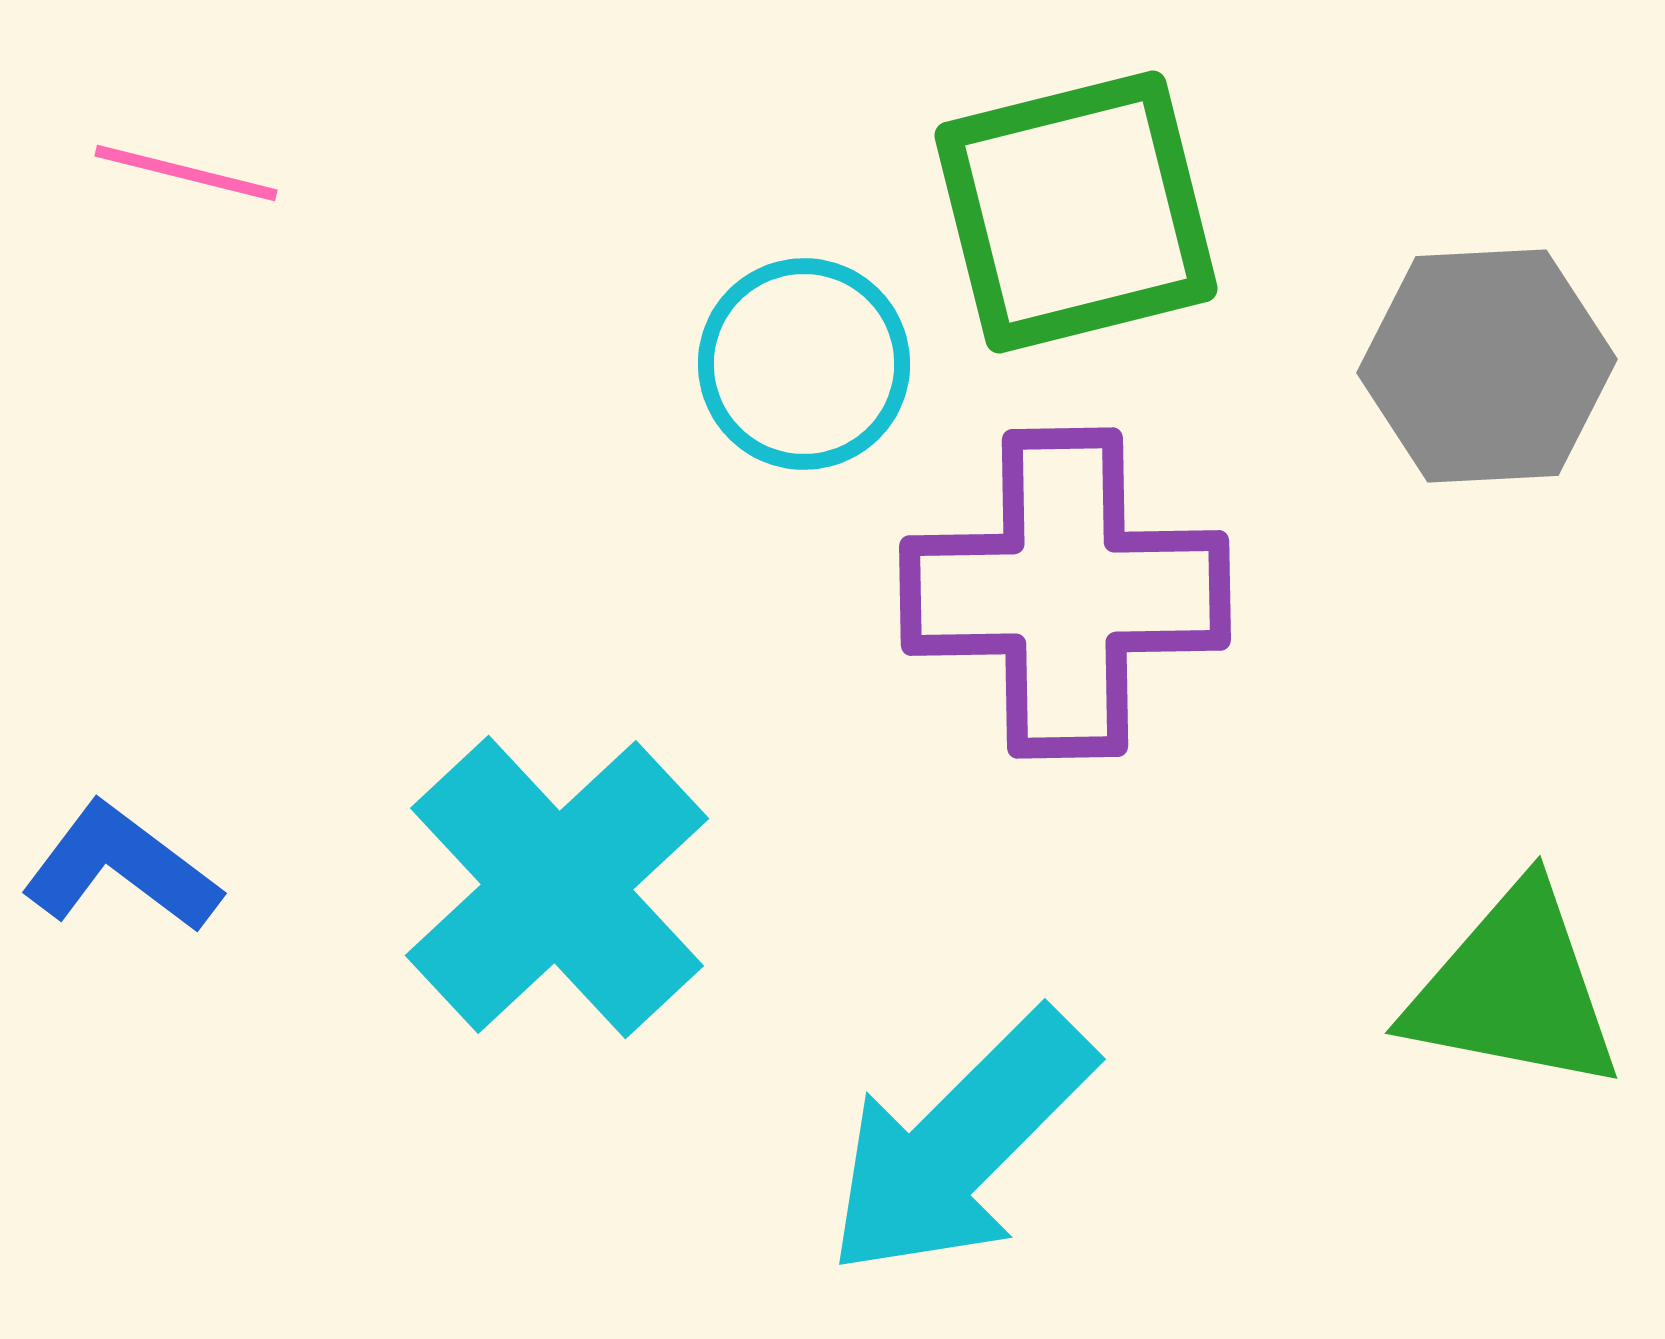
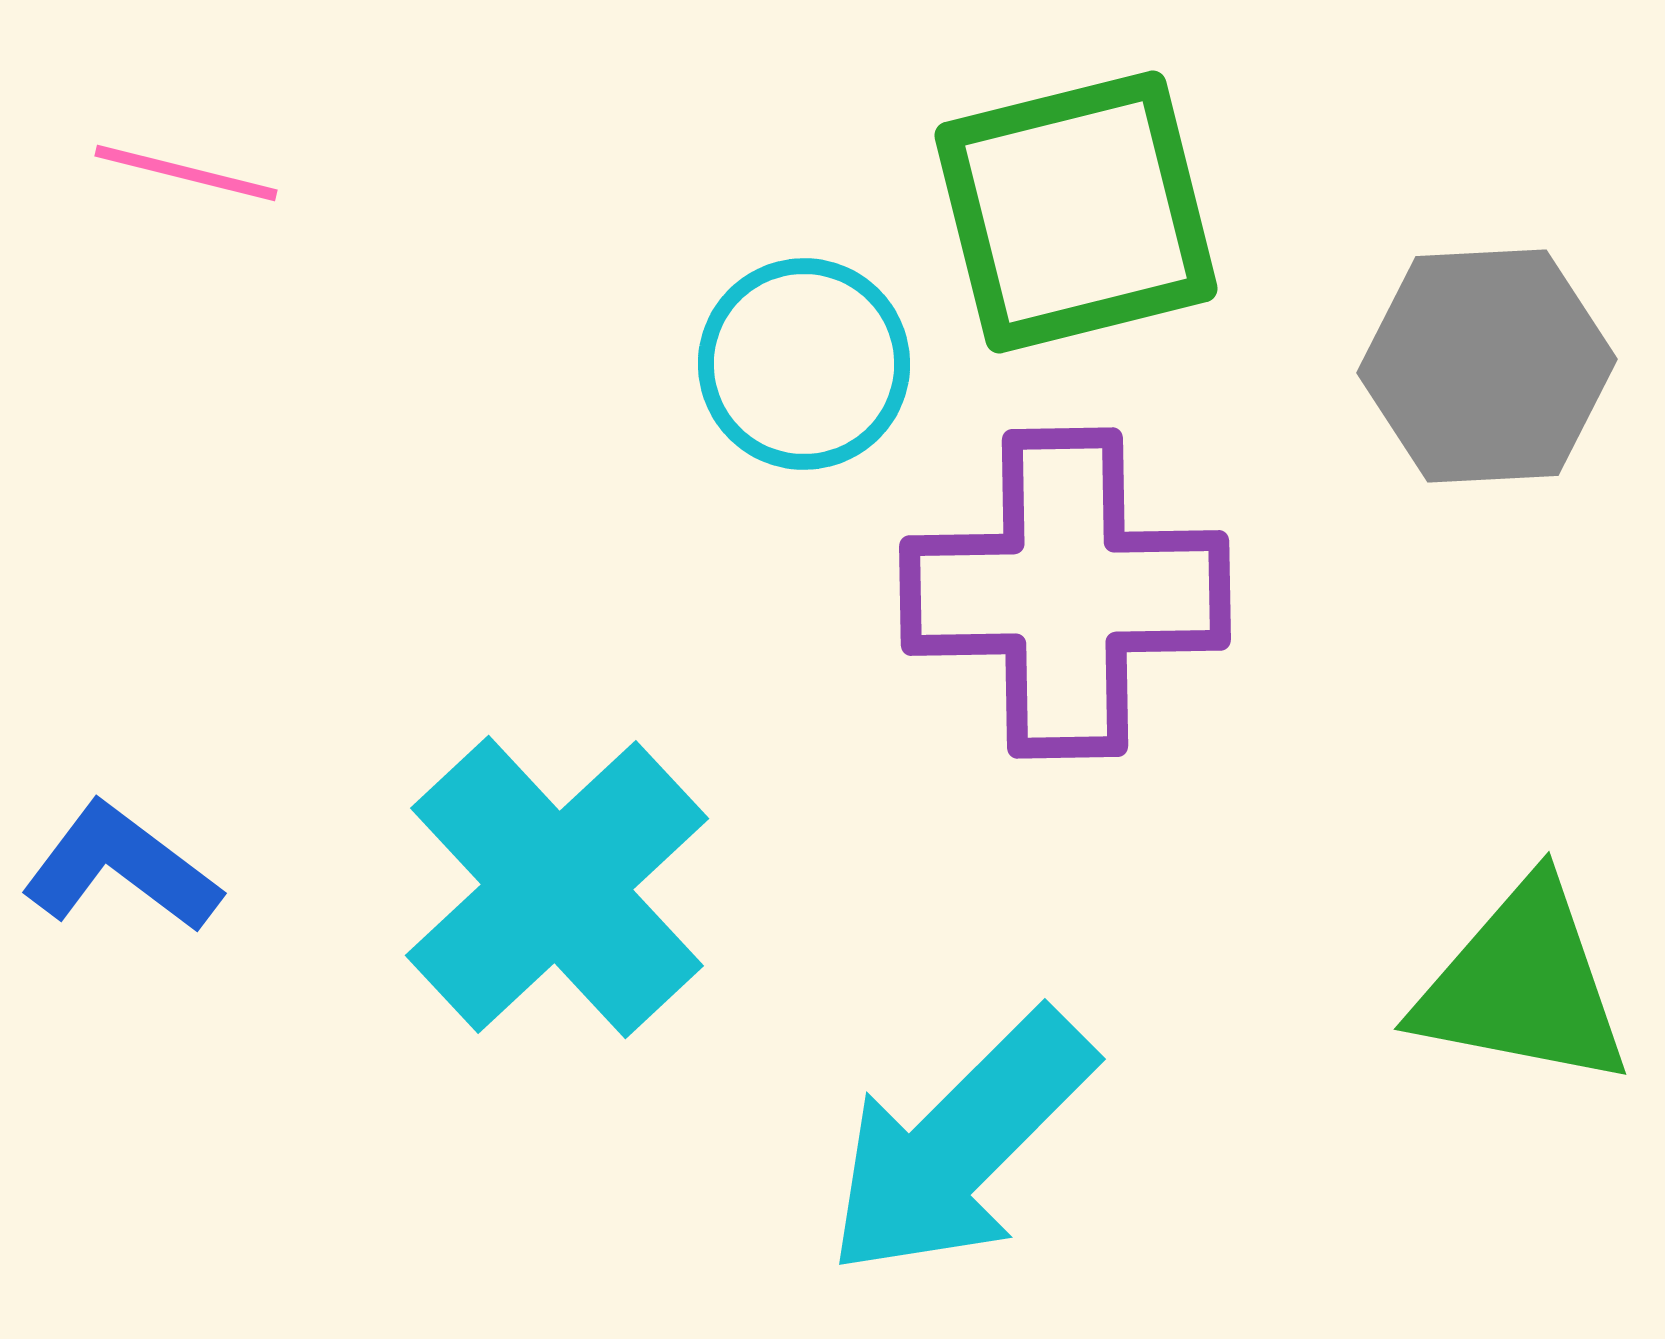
green triangle: moved 9 px right, 4 px up
